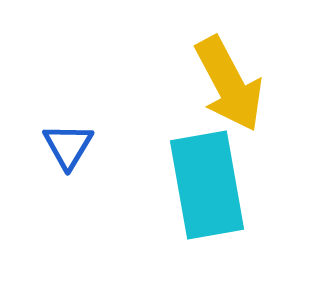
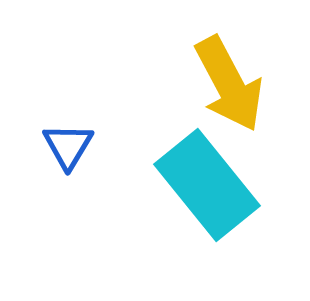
cyan rectangle: rotated 29 degrees counterclockwise
